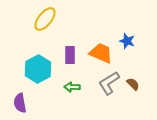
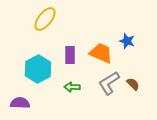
purple semicircle: rotated 102 degrees clockwise
